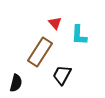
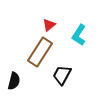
red triangle: moved 6 px left, 2 px down; rotated 32 degrees clockwise
cyan L-shape: rotated 30 degrees clockwise
black semicircle: moved 2 px left, 2 px up
